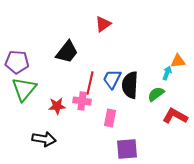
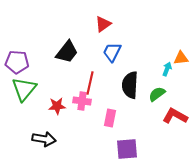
orange triangle: moved 3 px right, 3 px up
cyan arrow: moved 4 px up
blue trapezoid: moved 27 px up
green semicircle: moved 1 px right
